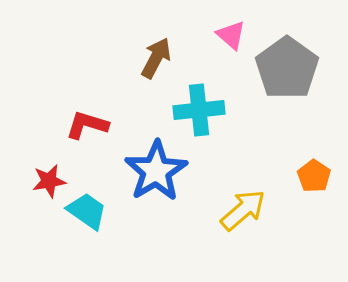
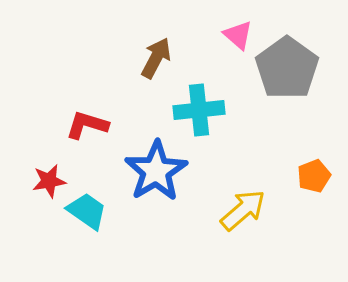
pink triangle: moved 7 px right
orange pentagon: rotated 16 degrees clockwise
